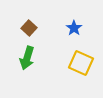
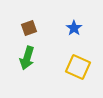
brown square: rotated 28 degrees clockwise
yellow square: moved 3 px left, 4 px down
